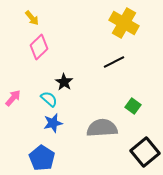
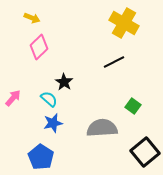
yellow arrow: rotated 28 degrees counterclockwise
blue pentagon: moved 1 px left, 1 px up
